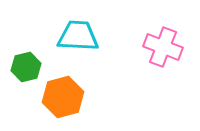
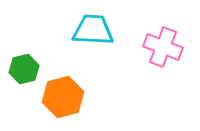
cyan trapezoid: moved 15 px right, 6 px up
green hexagon: moved 2 px left, 2 px down
